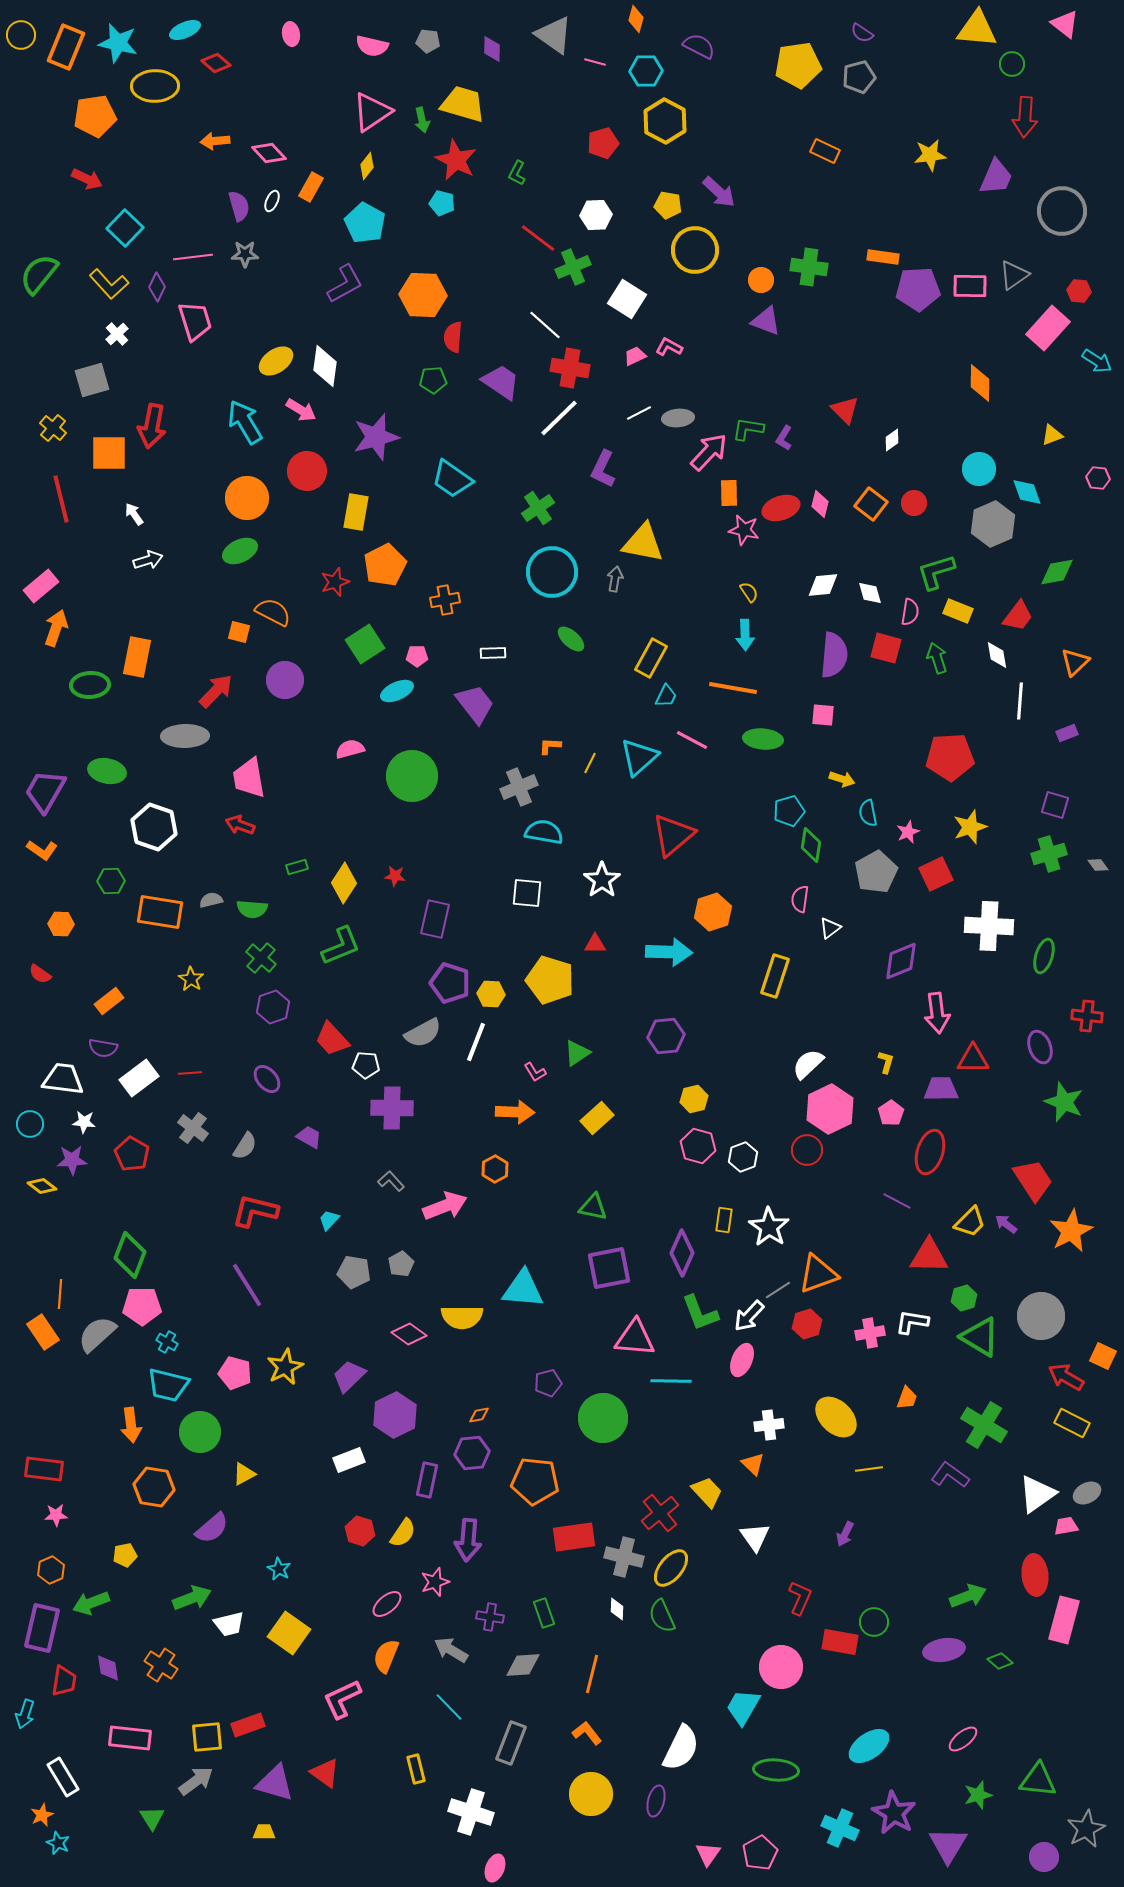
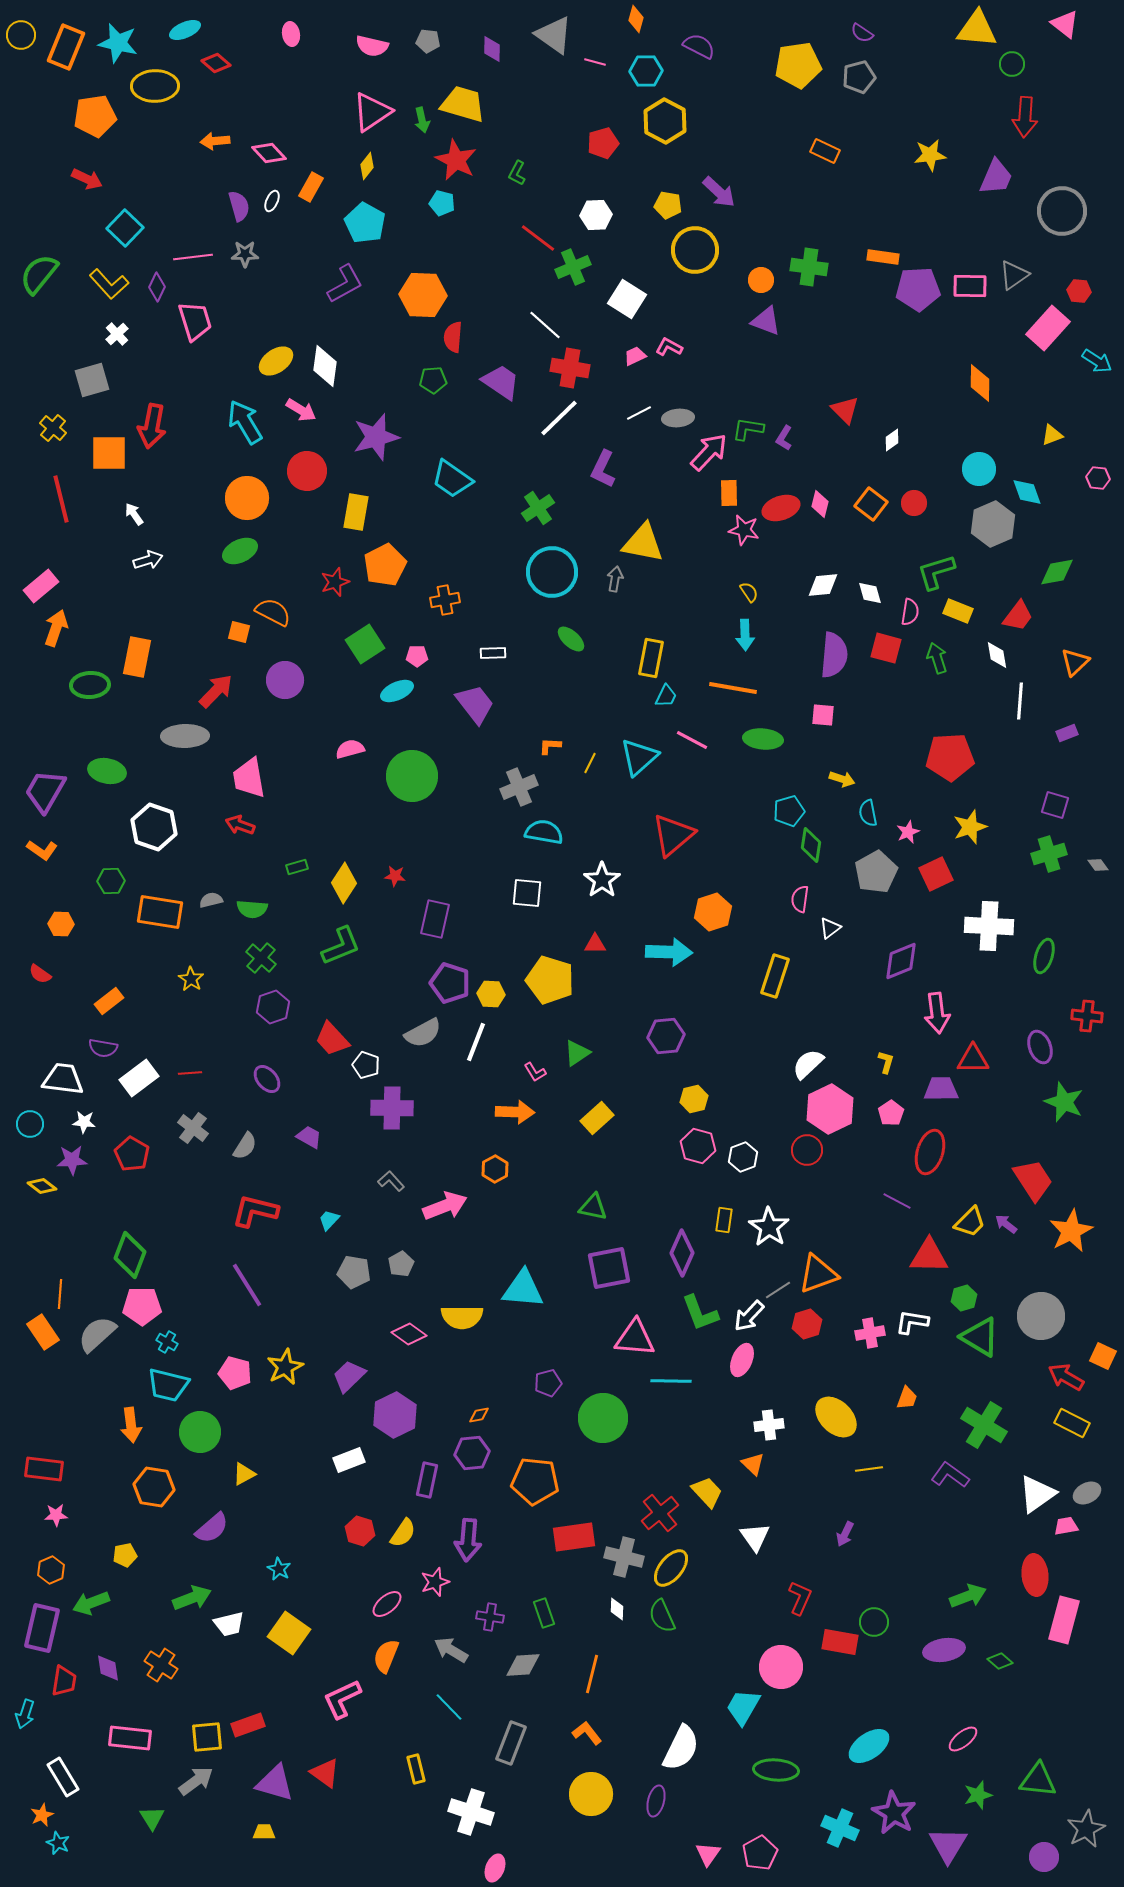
yellow rectangle at (651, 658): rotated 18 degrees counterclockwise
white pentagon at (366, 1065): rotated 16 degrees clockwise
